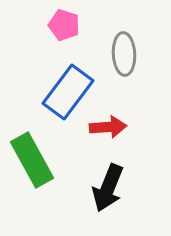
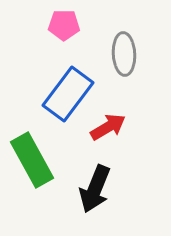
pink pentagon: rotated 16 degrees counterclockwise
blue rectangle: moved 2 px down
red arrow: rotated 27 degrees counterclockwise
black arrow: moved 13 px left, 1 px down
